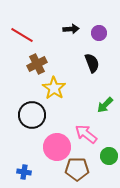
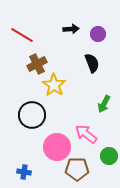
purple circle: moved 1 px left, 1 px down
yellow star: moved 3 px up
green arrow: moved 1 px left, 1 px up; rotated 18 degrees counterclockwise
